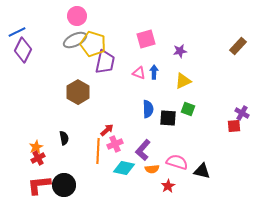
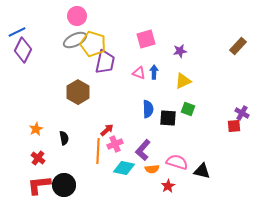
orange star: moved 18 px up
red cross: rotated 24 degrees counterclockwise
